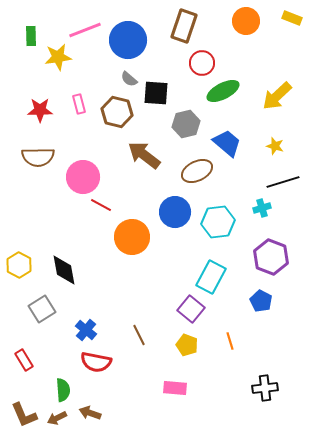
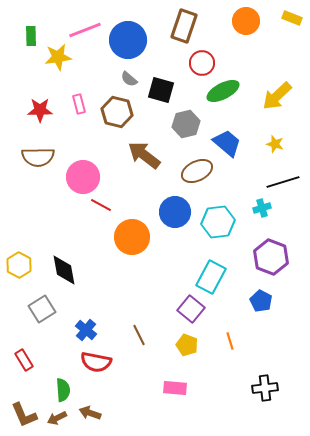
black square at (156, 93): moved 5 px right, 3 px up; rotated 12 degrees clockwise
yellow star at (275, 146): moved 2 px up
